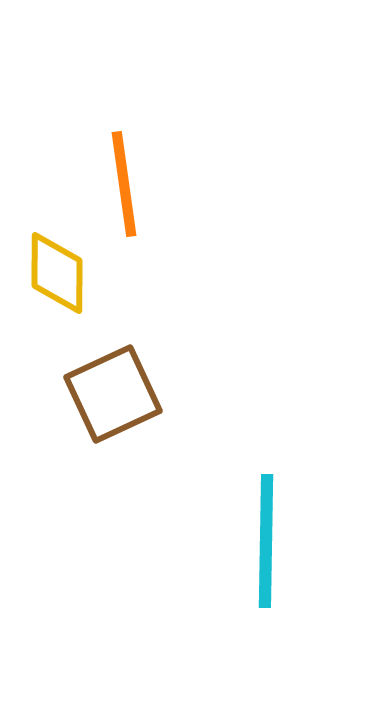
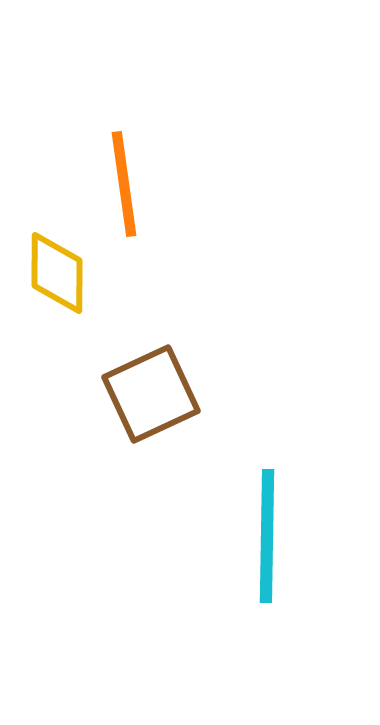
brown square: moved 38 px right
cyan line: moved 1 px right, 5 px up
